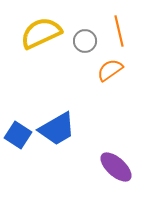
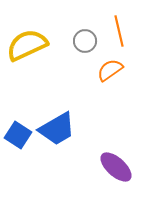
yellow semicircle: moved 14 px left, 12 px down
